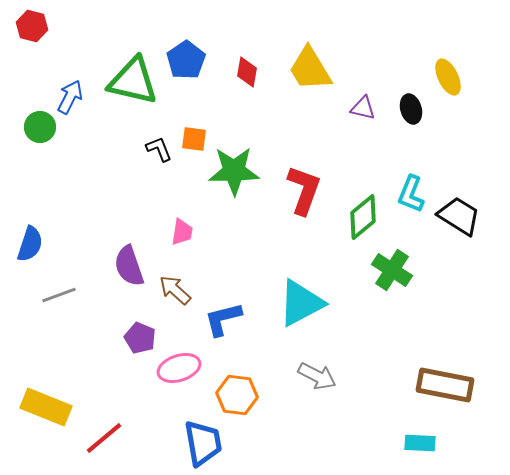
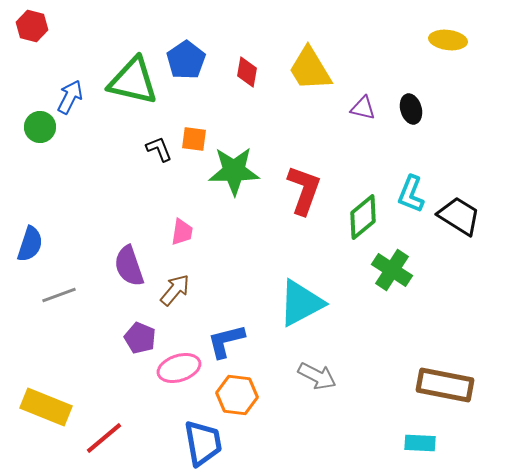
yellow ellipse: moved 37 px up; rotated 57 degrees counterclockwise
brown arrow: rotated 88 degrees clockwise
blue L-shape: moved 3 px right, 22 px down
